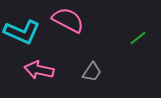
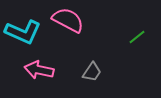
cyan L-shape: moved 1 px right
green line: moved 1 px left, 1 px up
